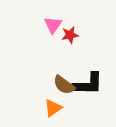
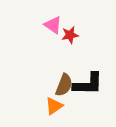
pink triangle: rotated 30 degrees counterclockwise
brown semicircle: rotated 105 degrees counterclockwise
orange triangle: moved 1 px right, 2 px up
